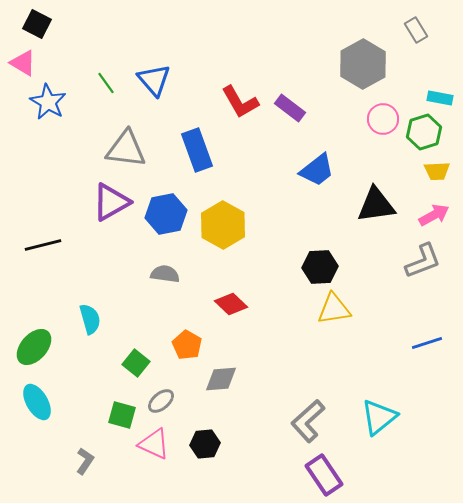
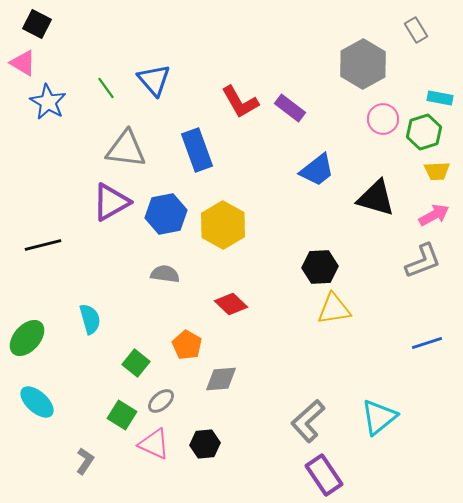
green line at (106, 83): moved 5 px down
black triangle at (376, 205): moved 7 px up; rotated 24 degrees clockwise
green ellipse at (34, 347): moved 7 px left, 9 px up
cyan ellipse at (37, 402): rotated 18 degrees counterclockwise
green square at (122, 415): rotated 16 degrees clockwise
